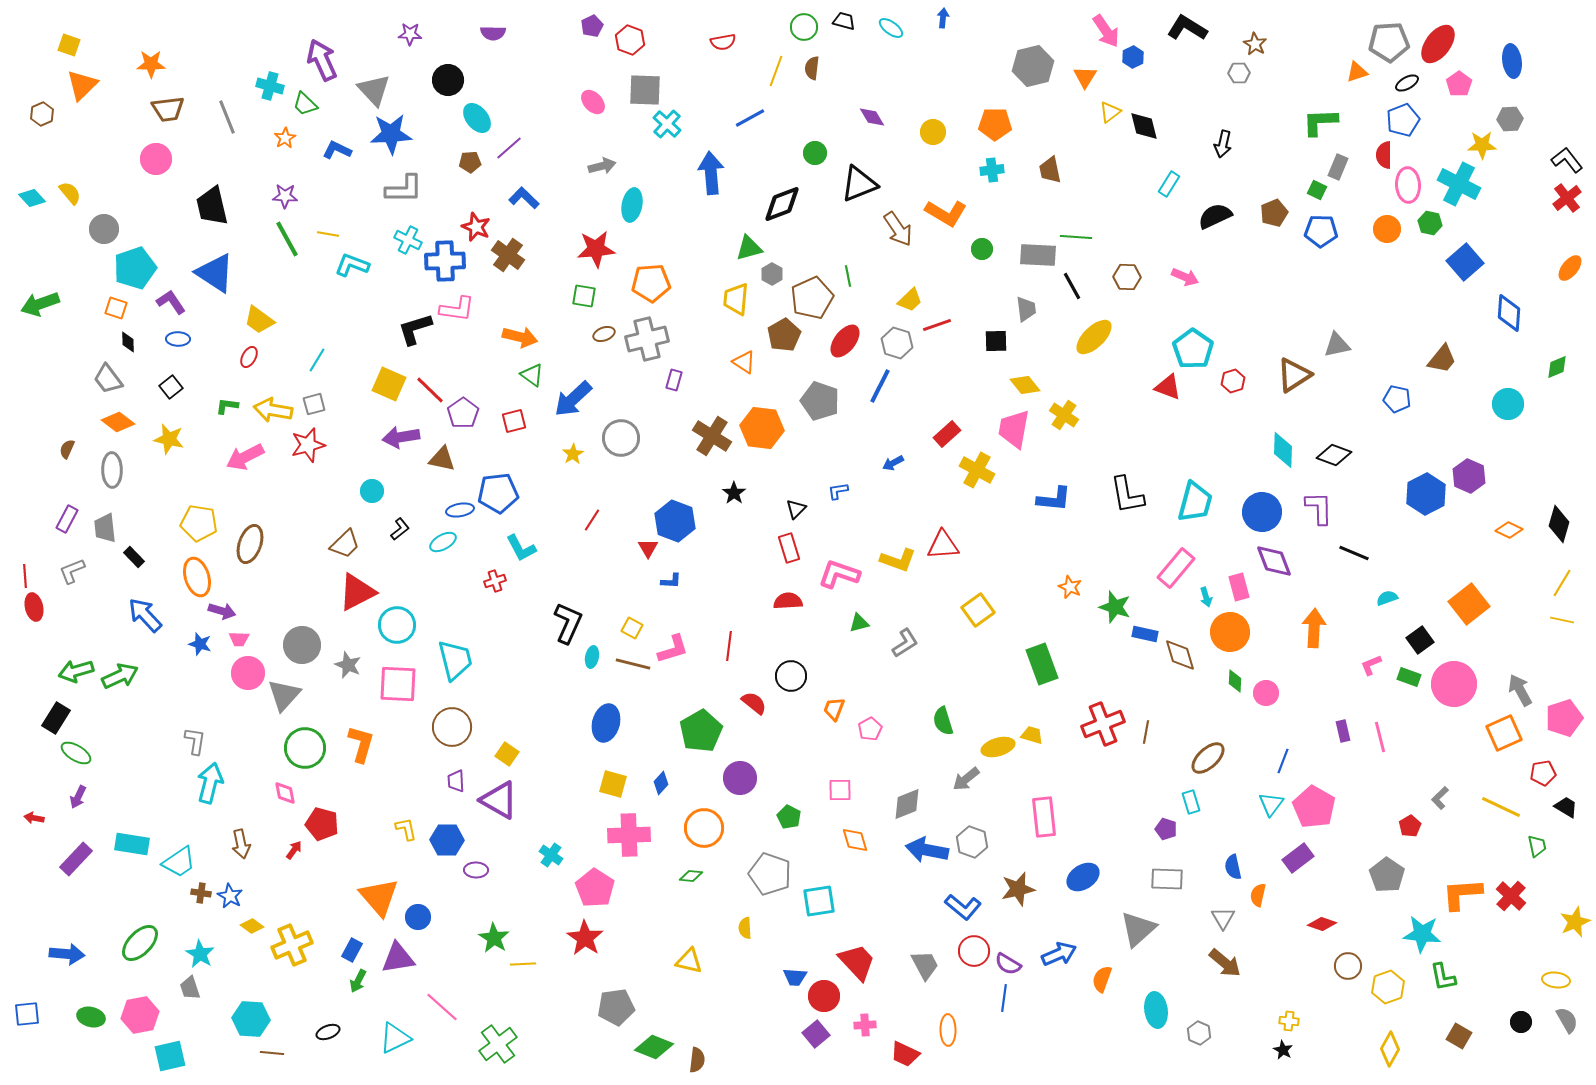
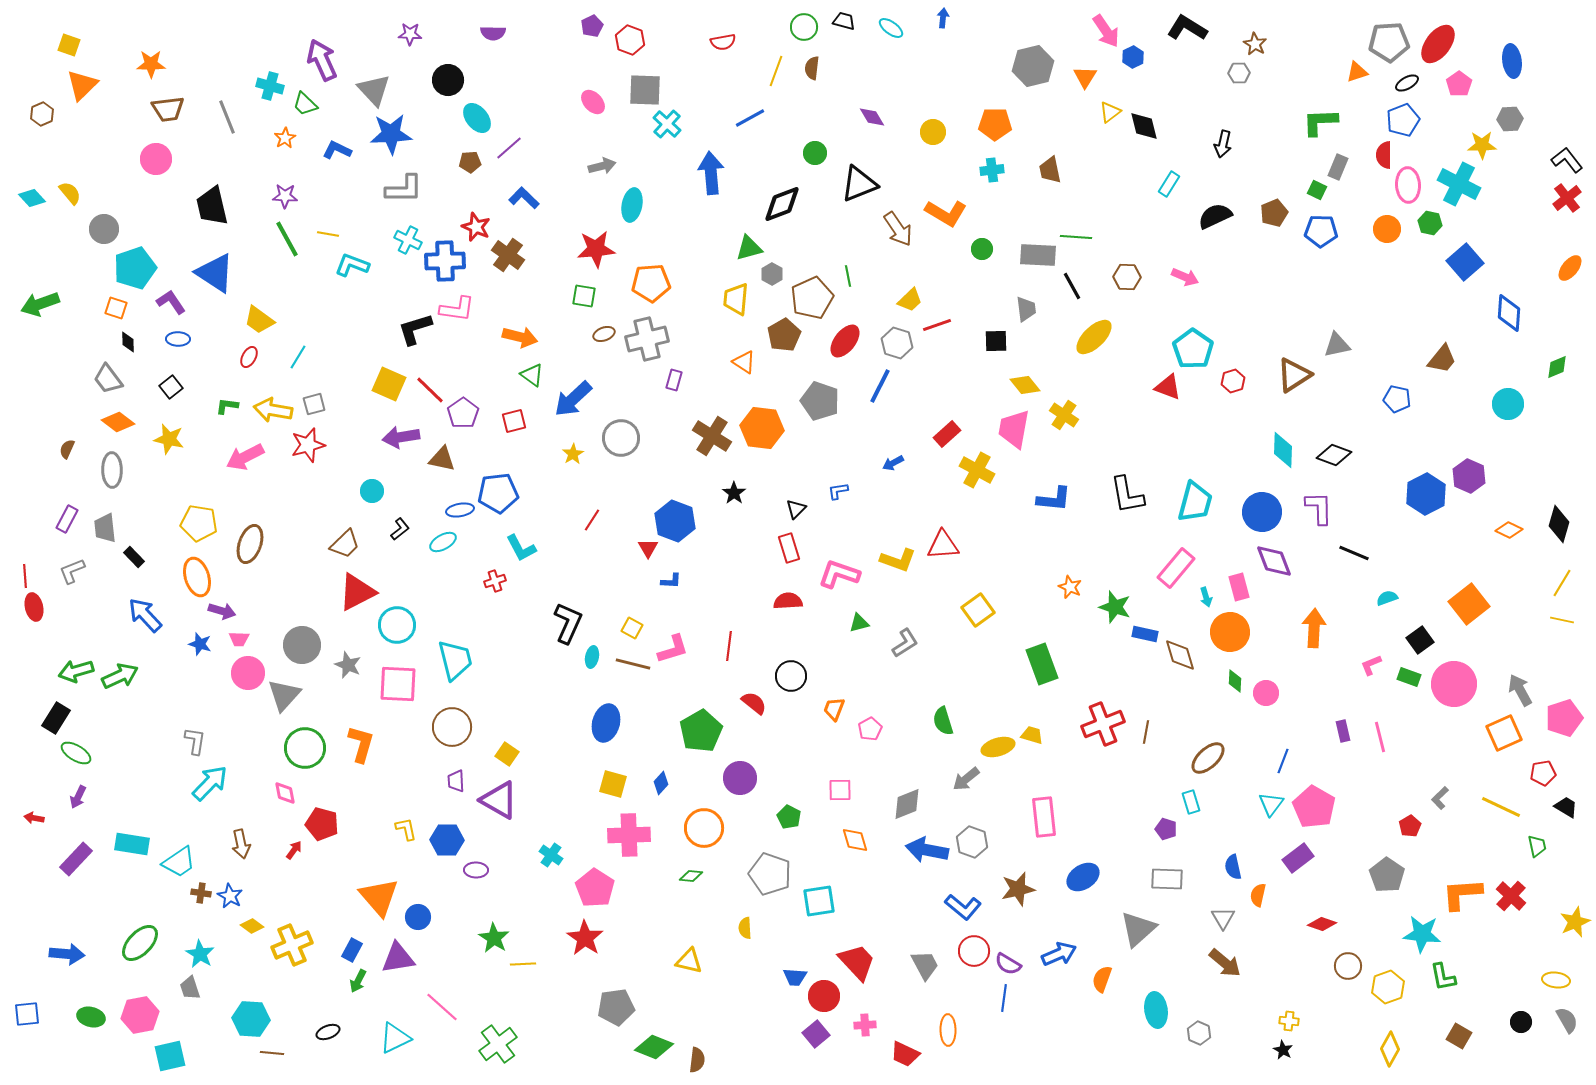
cyan line at (317, 360): moved 19 px left, 3 px up
cyan arrow at (210, 783): rotated 30 degrees clockwise
